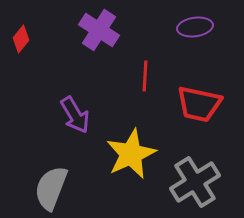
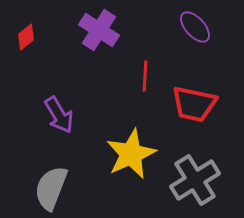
purple ellipse: rotated 56 degrees clockwise
red diamond: moved 5 px right, 2 px up; rotated 12 degrees clockwise
red trapezoid: moved 5 px left
purple arrow: moved 16 px left
gray cross: moved 2 px up
